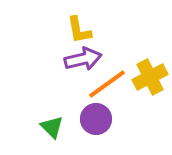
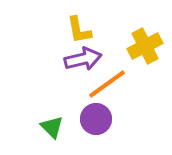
yellow cross: moved 5 px left, 31 px up
